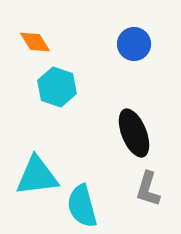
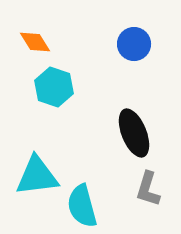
cyan hexagon: moved 3 px left
